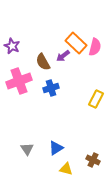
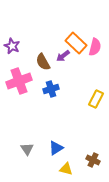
blue cross: moved 1 px down
